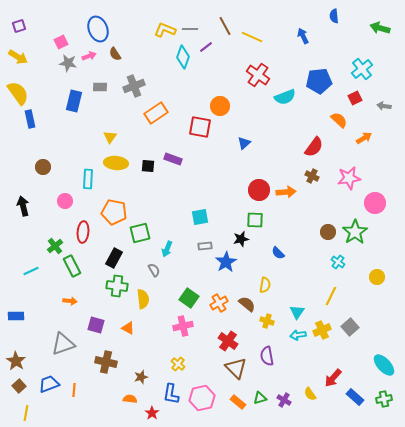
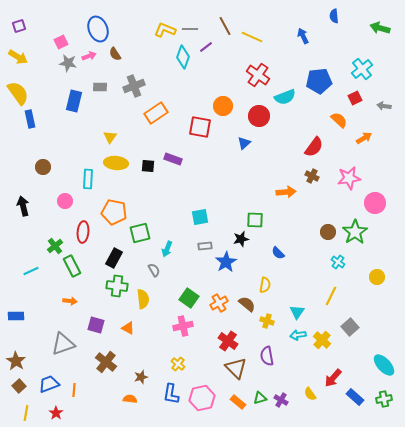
orange circle at (220, 106): moved 3 px right
red circle at (259, 190): moved 74 px up
yellow cross at (322, 330): moved 10 px down; rotated 24 degrees counterclockwise
brown cross at (106, 362): rotated 25 degrees clockwise
purple cross at (284, 400): moved 3 px left
red star at (152, 413): moved 96 px left
